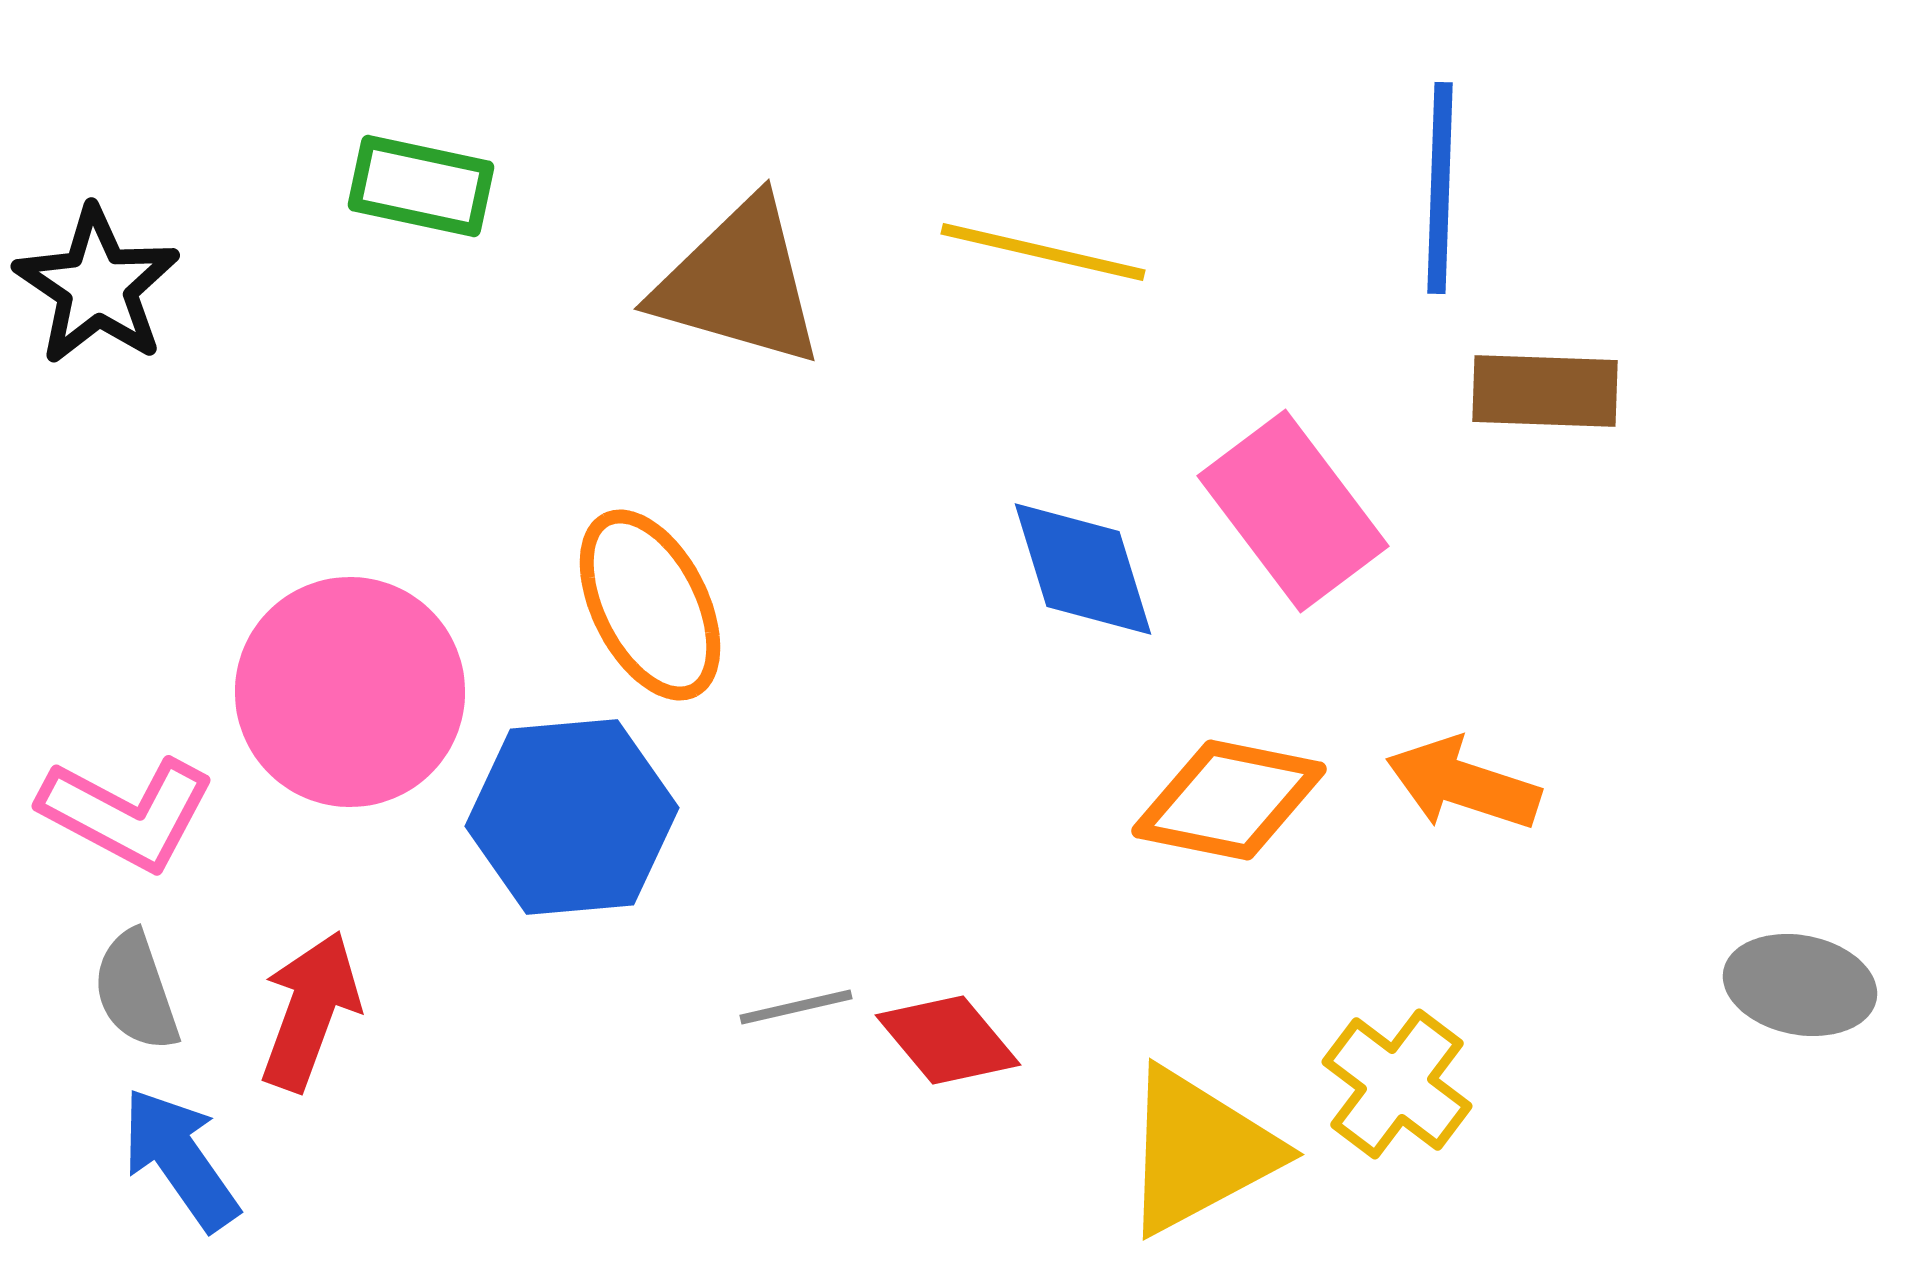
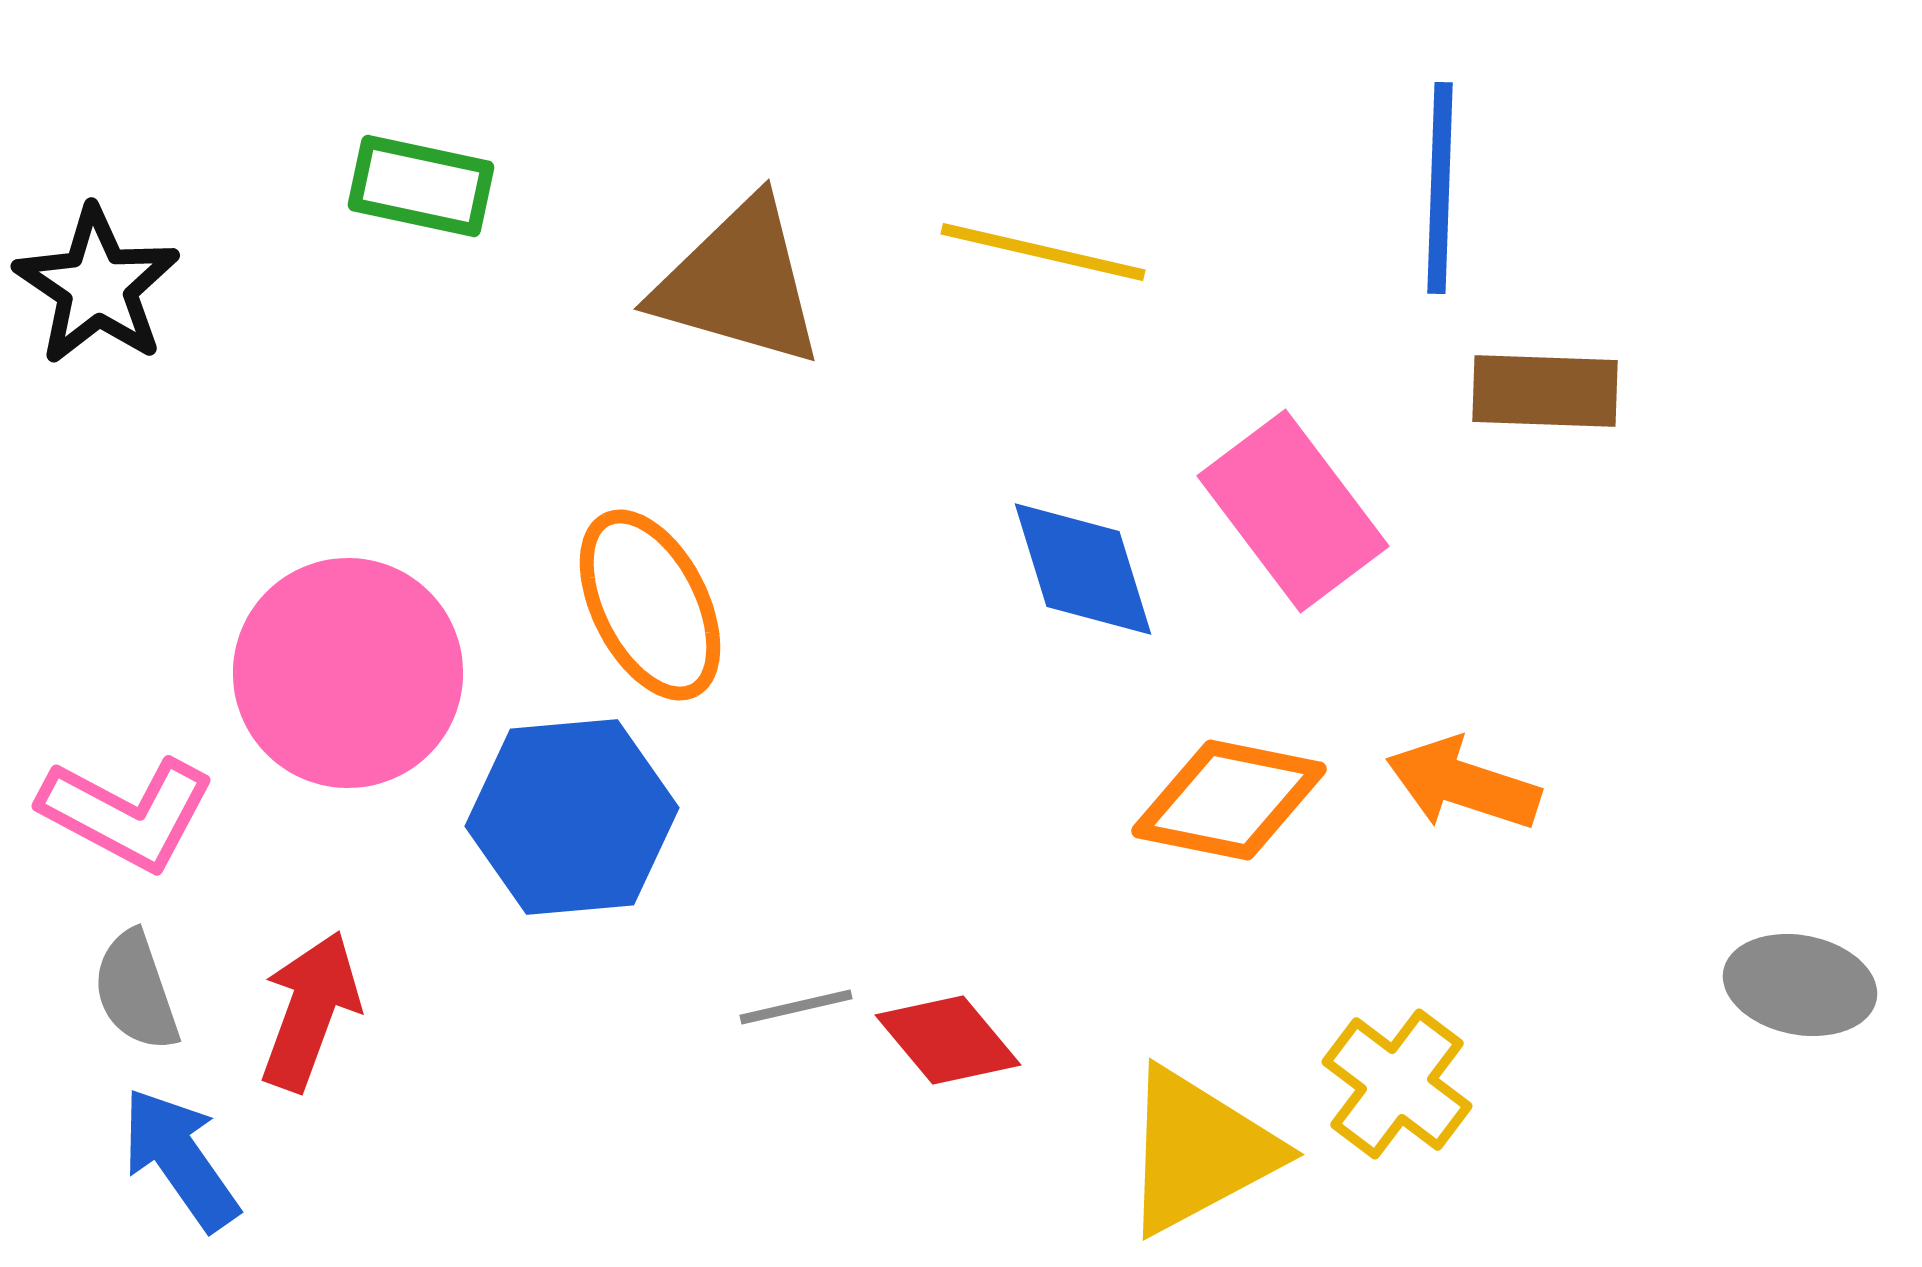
pink circle: moved 2 px left, 19 px up
